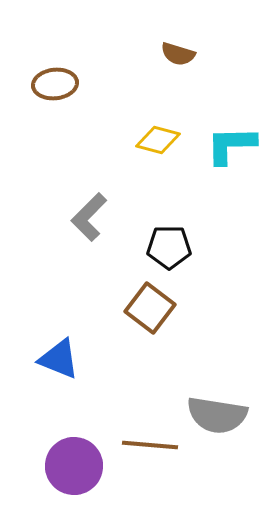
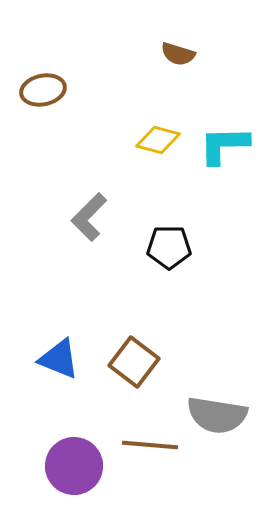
brown ellipse: moved 12 px left, 6 px down; rotated 6 degrees counterclockwise
cyan L-shape: moved 7 px left
brown square: moved 16 px left, 54 px down
